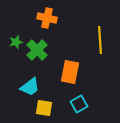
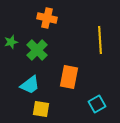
green star: moved 5 px left
orange rectangle: moved 1 px left, 5 px down
cyan trapezoid: moved 2 px up
cyan square: moved 18 px right
yellow square: moved 3 px left, 1 px down
